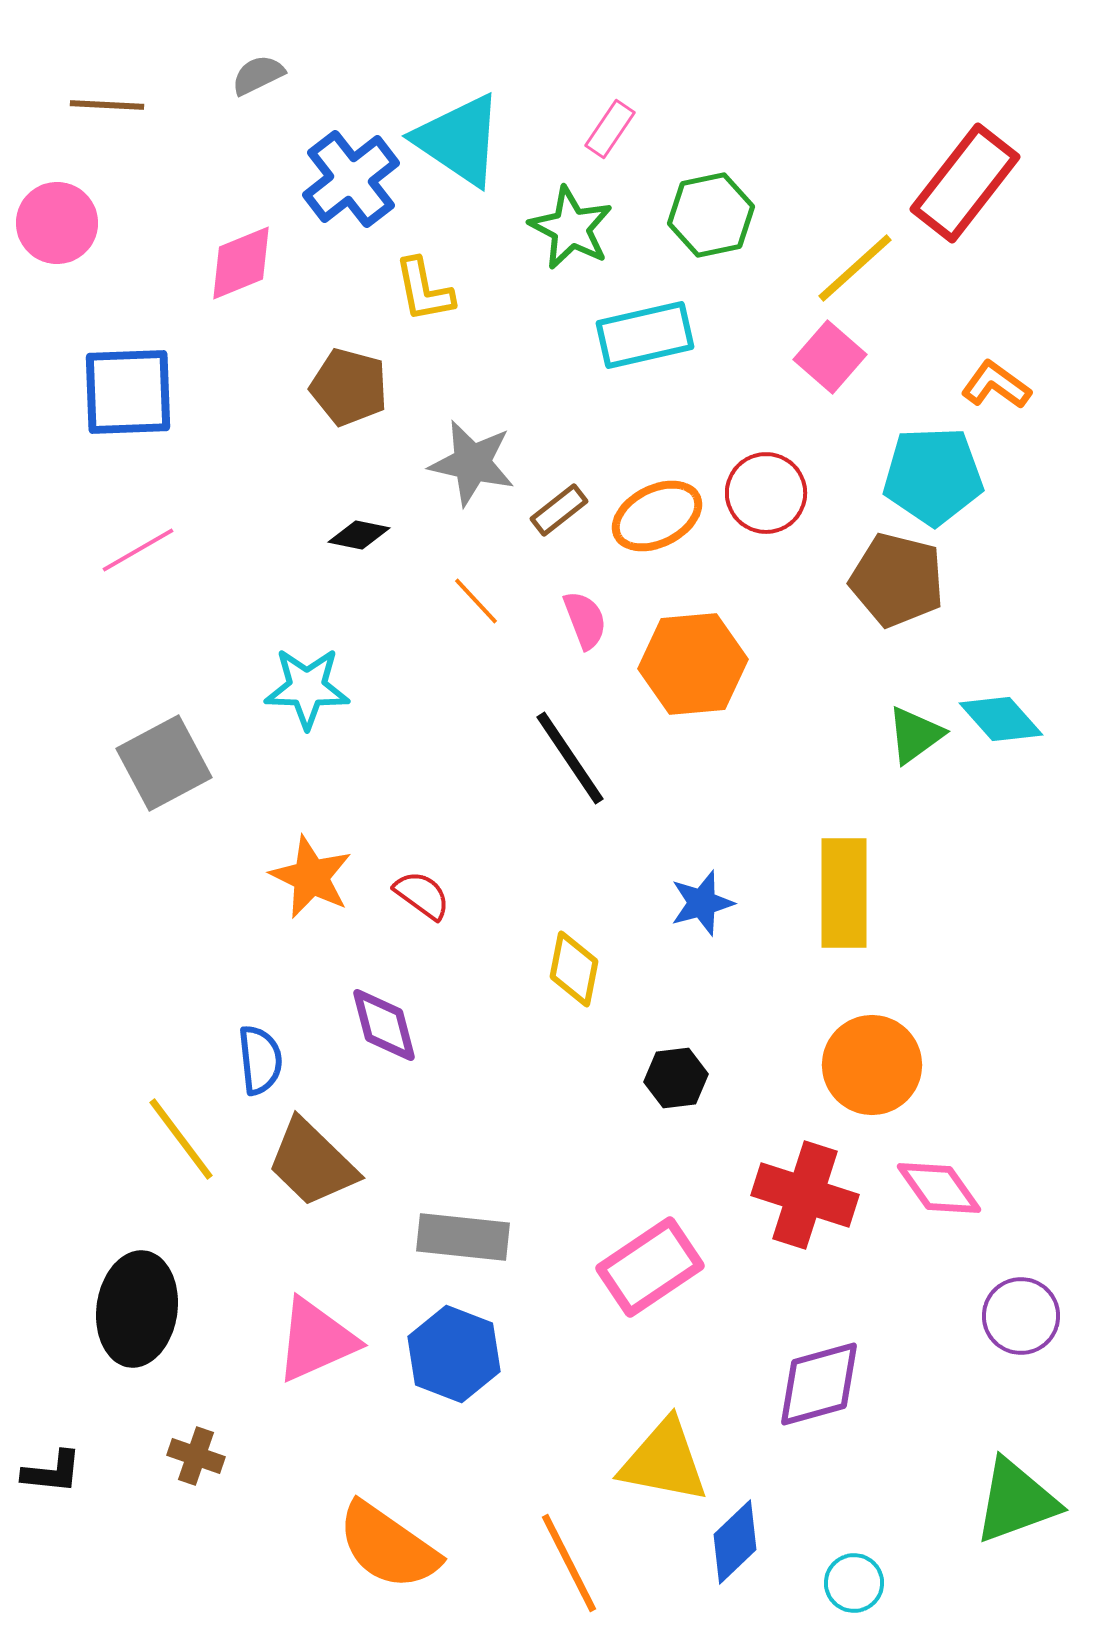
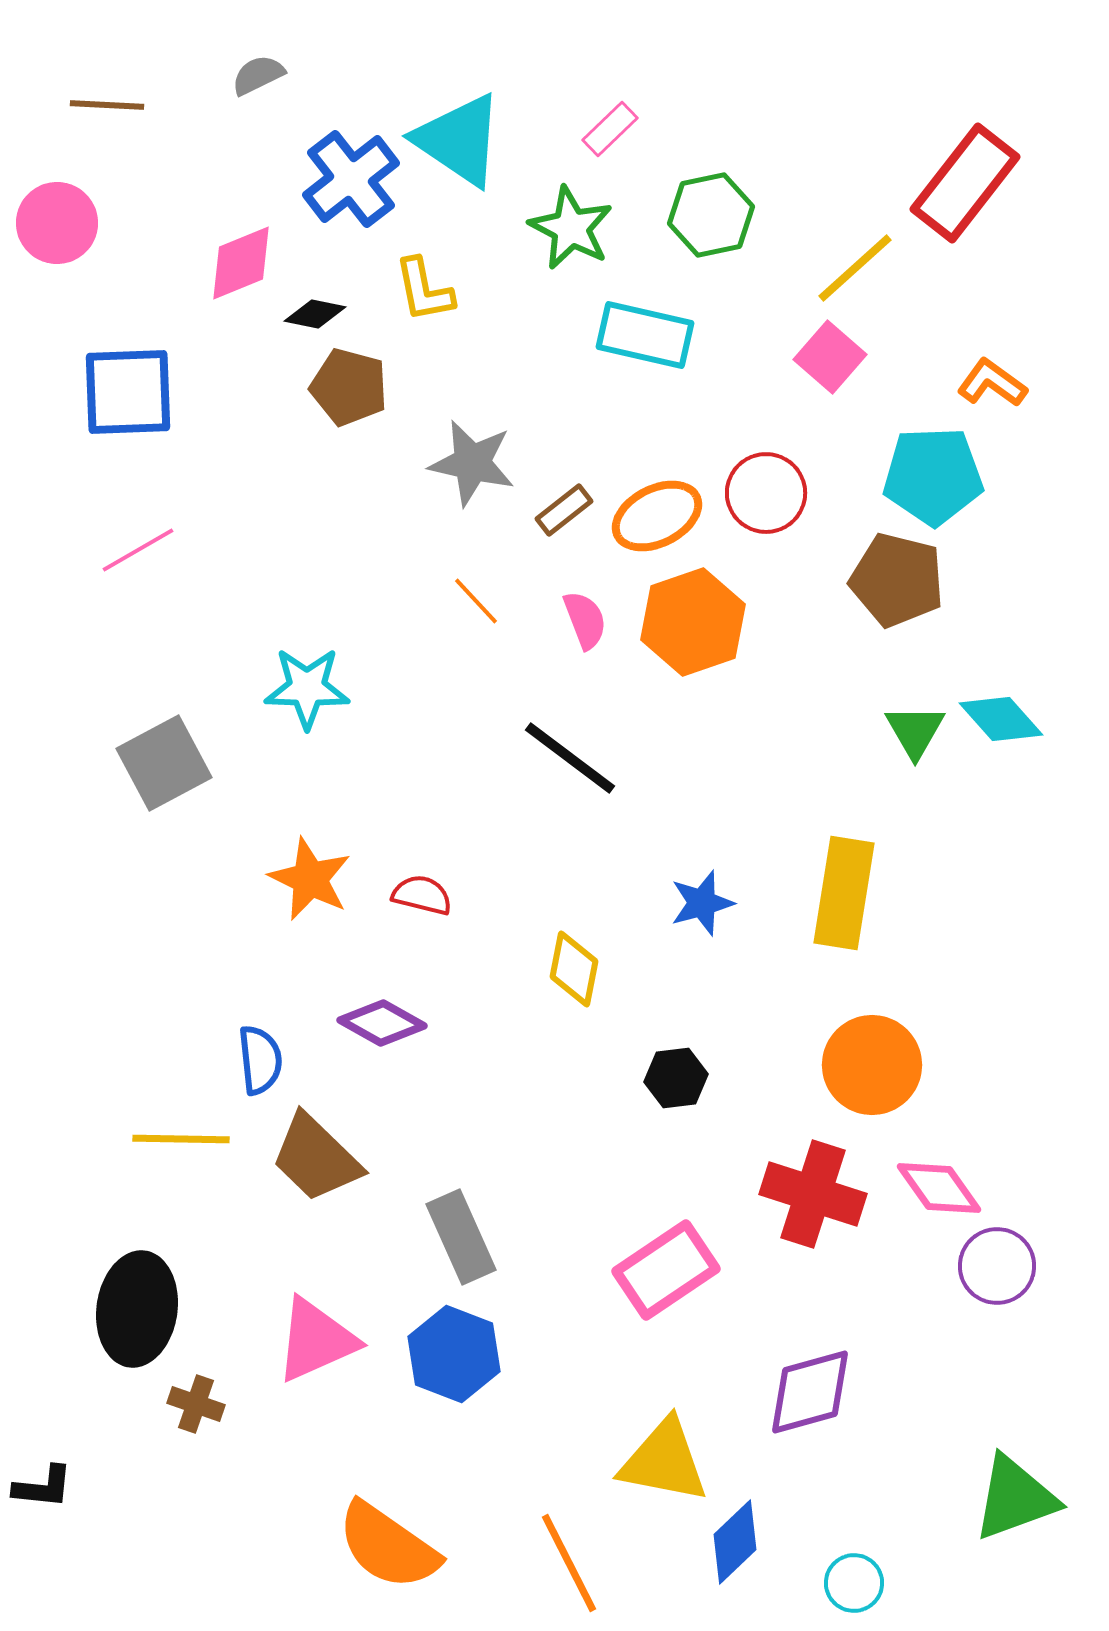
pink rectangle at (610, 129): rotated 12 degrees clockwise
cyan rectangle at (645, 335): rotated 26 degrees clockwise
orange L-shape at (996, 385): moved 4 px left, 2 px up
brown rectangle at (559, 510): moved 5 px right
black diamond at (359, 535): moved 44 px left, 221 px up
orange hexagon at (693, 664): moved 42 px up; rotated 14 degrees counterclockwise
green triangle at (915, 735): moved 4 px up; rotated 24 degrees counterclockwise
black line at (570, 758): rotated 19 degrees counterclockwise
orange star at (311, 877): moved 1 px left, 2 px down
yellow rectangle at (844, 893): rotated 9 degrees clockwise
red semicircle at (422, 895): rotated 22 degrees counterclockwise
purple diamond at (384, 1025): moved 2 px left, 2 px up; rotated 46 degrees counterclockwise
yellow line at (181, 1139): rotated 52 degrees counterclockwise
brown trapezoid at (312, 1163): moved 4 px right, 5 px up
red cross at (805, 1195): moved 8 px right, 1 px up
gray rectangle at (463, 1237): moved 2 px left; rotated 60 degrees clockwise
pink rectangle at (650, 1267): moved 16 px right, 3 px down
purple circle at (1021, 1316): moved 24 px left, 50 px up
purple diamond at (819, 1384): moved 9 px left, 8 px down
brown cross at (196, 1456): moved 52 px up
black L-shape at (52, 1472): moved 9 px left, 15 px down
green triangle at (1016, 1501): moved 1 px left, 3 px up
